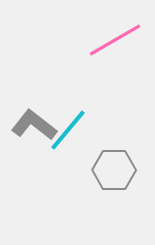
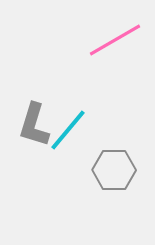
gray L-shape: rotated 111 degrees counterclockwise
